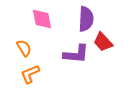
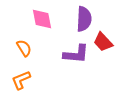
purple semicircle: moved 2 px left
orange L-shape: moved 9 px left, 6 px down
